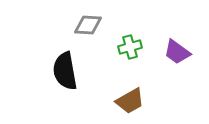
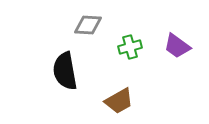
purple trapezoid: moved 6 px up
brown trapezoid: moved 11 px left
